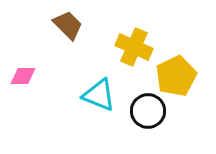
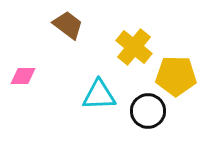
brown trapezoid: rotated 8 degrees counterclockwise
yellow cross: rotated 15 degrees clockwise
yellow pentagon: rotated 27 degrees clockwise
cyan triangle: rotated 24 degrees counterclockwise
